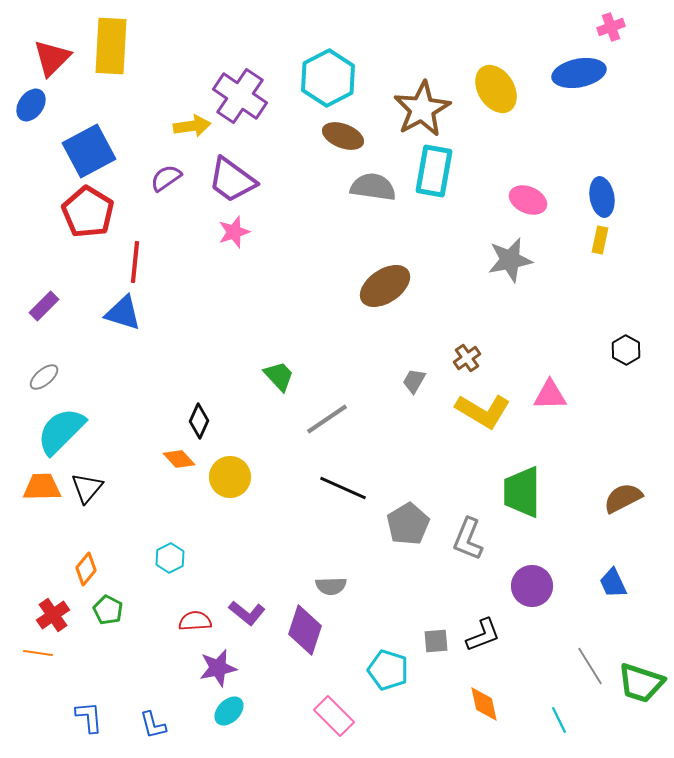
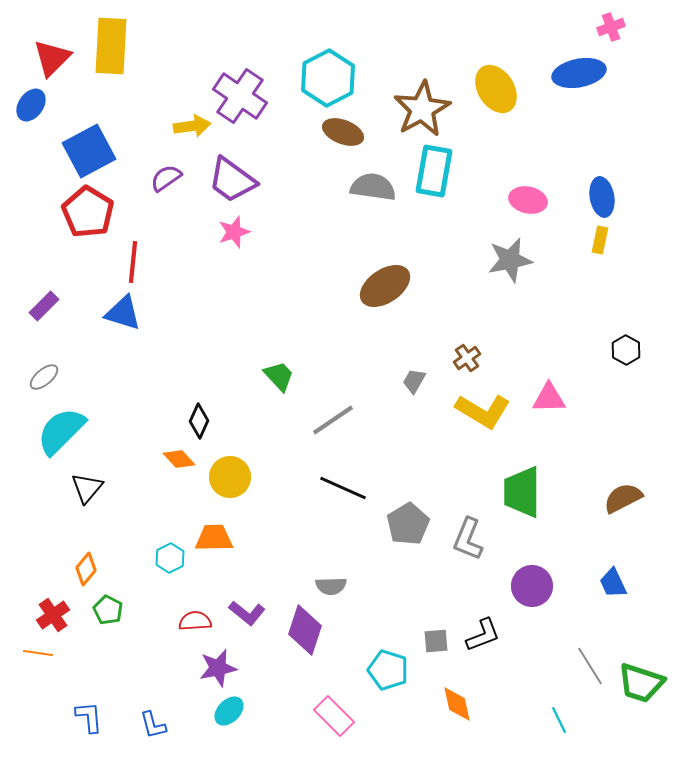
brown ellipse at (343, 136): moved 4 px up
pink ellipse at (528, 200): rotated 12 degrees counterclockwise
red line at (135, 262): moved 2 px left
pink triangle at (550, 395): moved 1 px left, 3 px down
gray line at (327, 419): moved 6 px right, 1 px down
orange trapezoid at (42, 487): moved 172 px right, 51 px down
orange diamond at (484, 704): moved 27 px left
